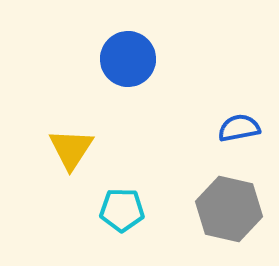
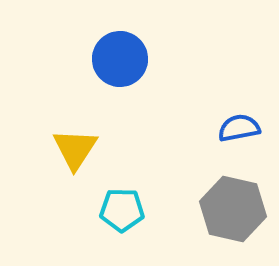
blue circle: moved 8 px left
yellow triangle: moved 4 px right
gray hexagon: moved 4 px right
